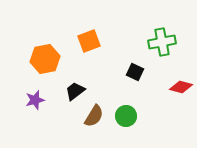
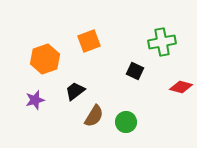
orange hexagon: rotated 8 degrees counterclockwise
black square: moved 1 px up
green circle: moved 6 px down
